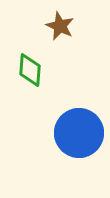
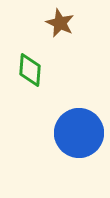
brown star: moved 3 px up
